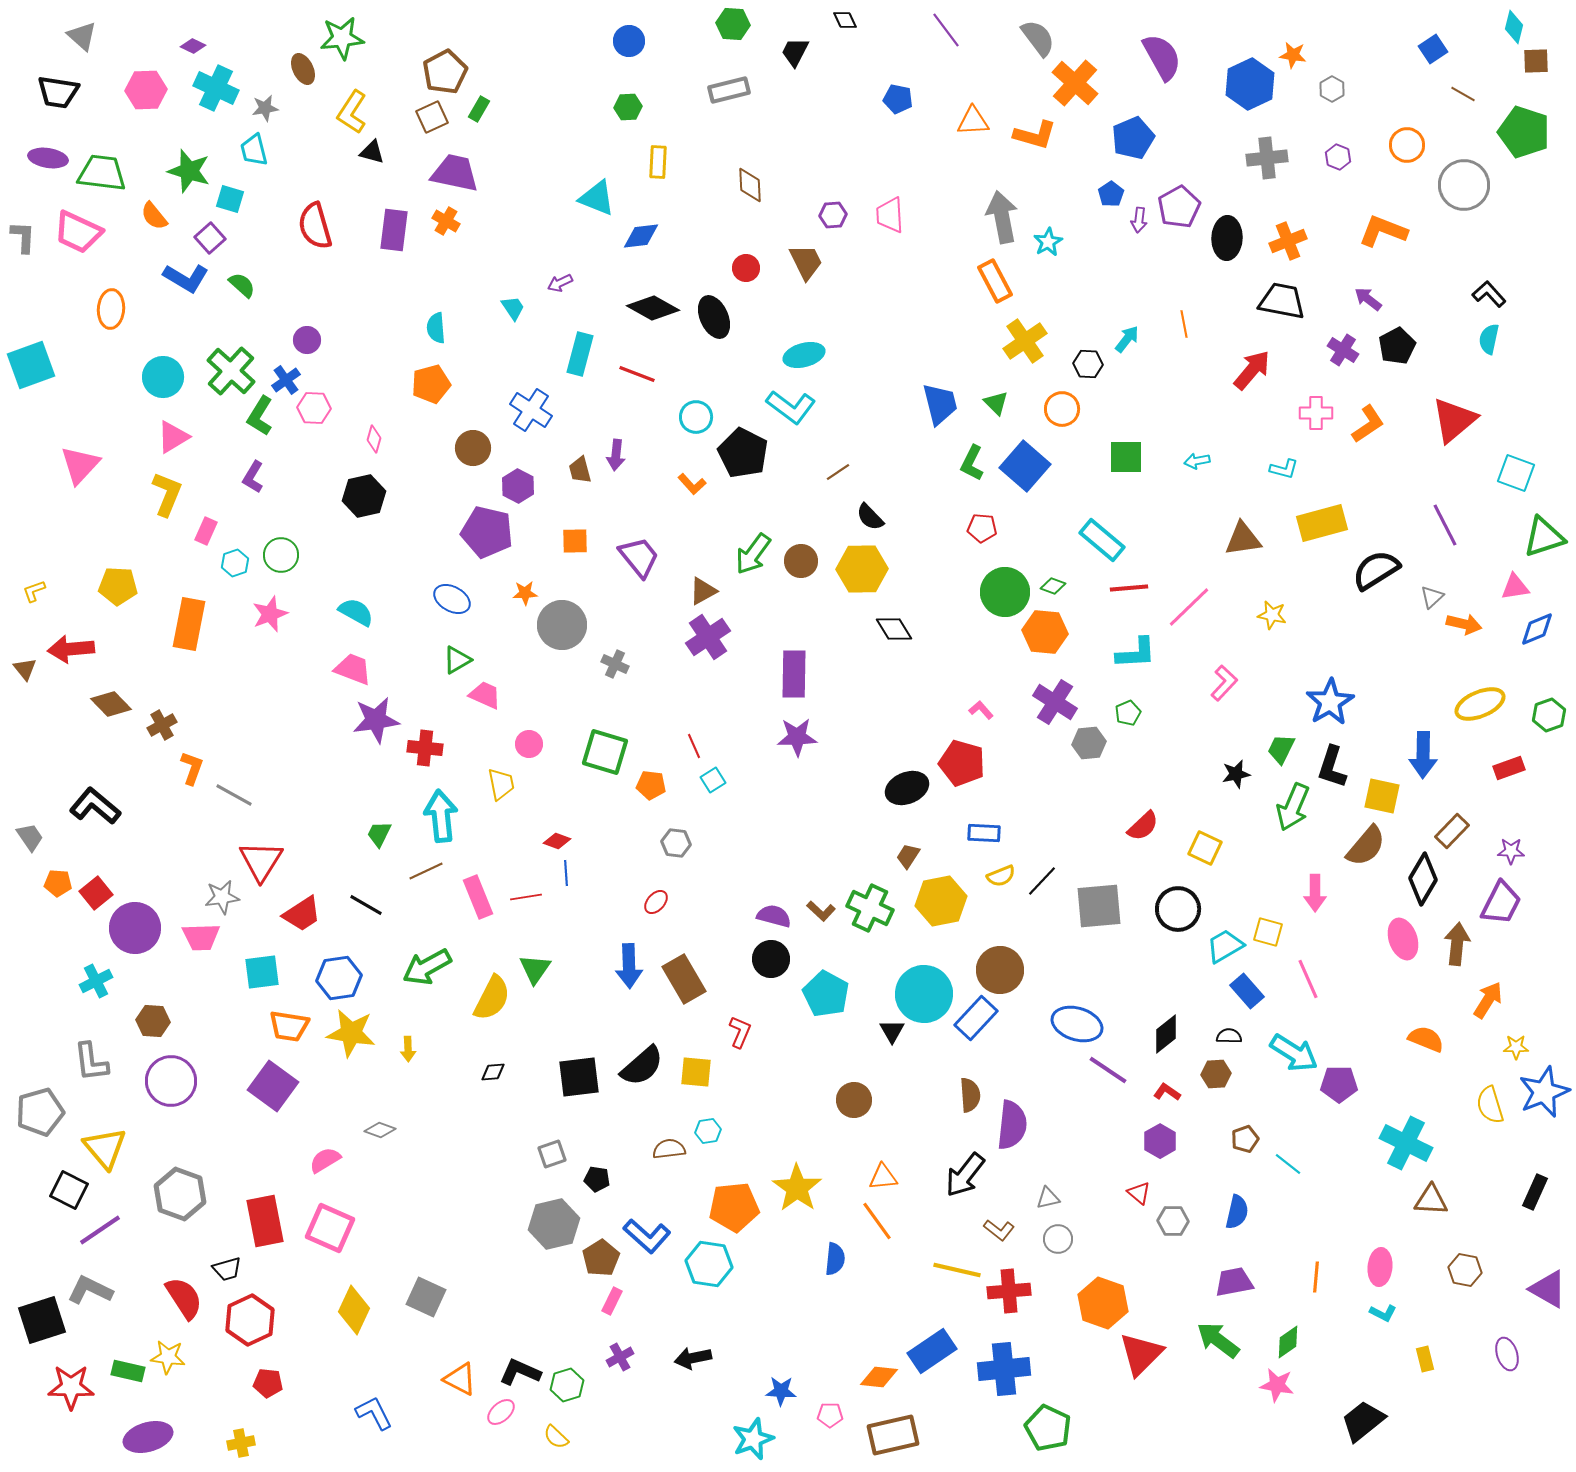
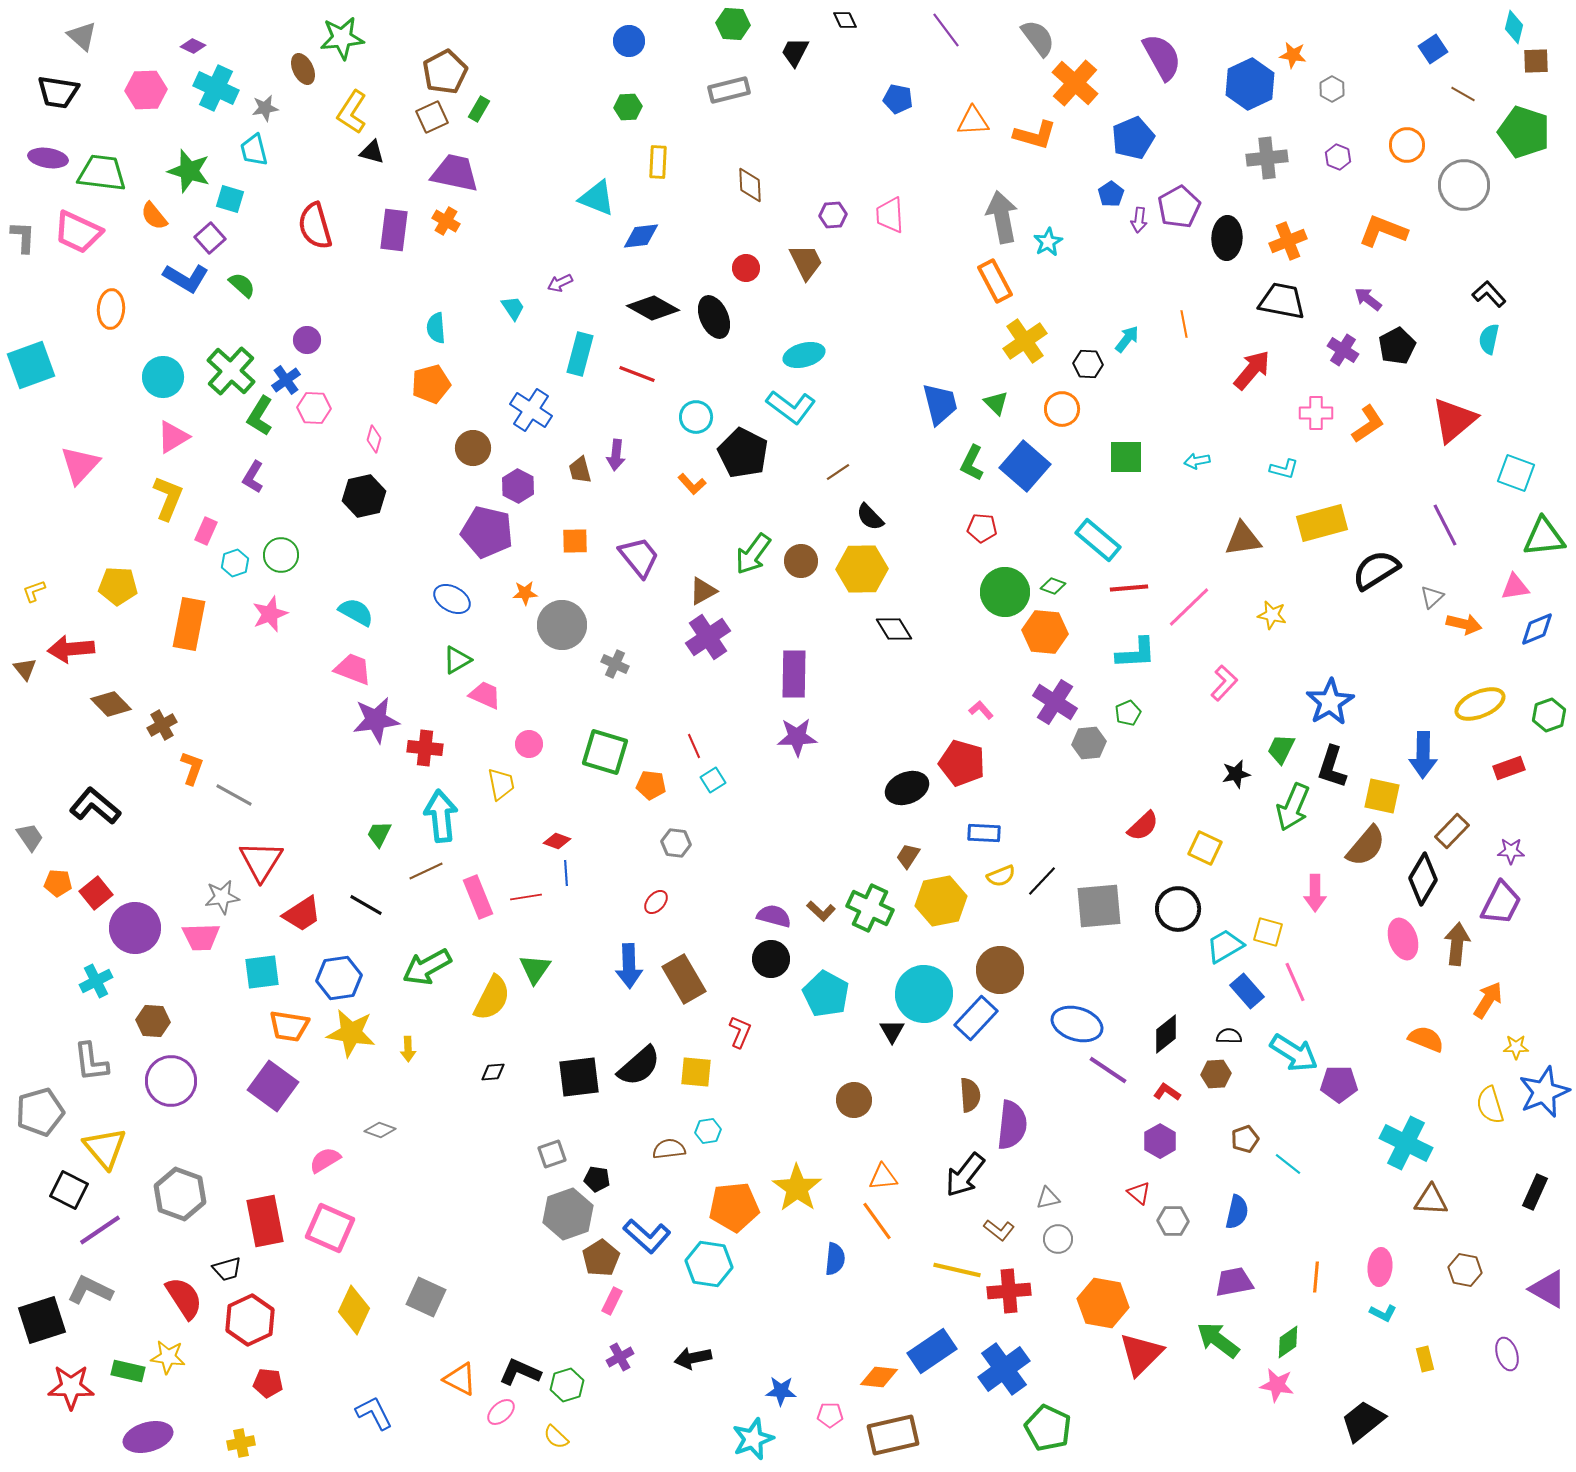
yellow L-shape at (167, 494): moved 1 px right, 4 px down
green triangle at (1544, 537): rotated 12 degrees clockwise
cyan rectangle at (1102, 540): moved 4 px left
pink line at (1308, 979): moved 13 px left, 3 px down
black semicircle at (642, 1066): moved 3 px left
gray hexagon at (554, 1224): moved 14 px right, 10 px up; rotated 6 degrees counterclockwise
orange hexagon at (1103, 1303): rotated 9 degrees counterclockwise
blue cross at (1004, 1369): rotated 30 degrees counterclockwise
